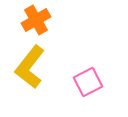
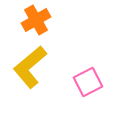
yellow L-shape: rotated 12 degrees clockwise
